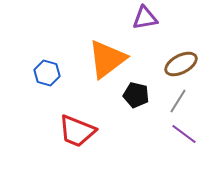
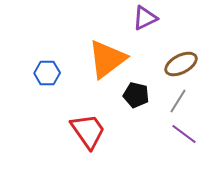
purple triangle: rotated 16 degrees counterclockwise
blue hexagon: rotated 15 degrees counterclockwise
red trapezoid: moved 11 px right; rotated 147 degrees counterclockwise
